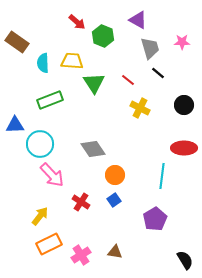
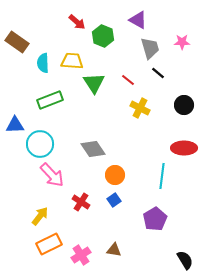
brown triangle: moved 1 px left, 2 px up
